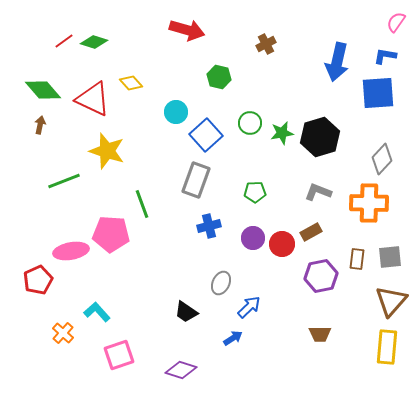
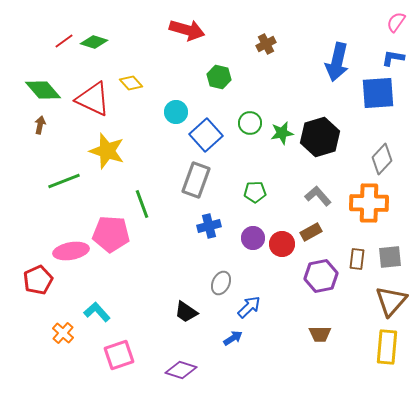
blue L-shape at (385, 56): moved 8 px right, 2 px down
gray L-shape at (318, 192): moved 4 px down; rotated 28 degrees clockwise
